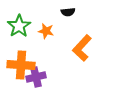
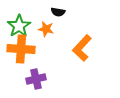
black semicircle: moved 10 px left; rotated 16 degrees clockwise
orange star: moved 2 px up
orange cross: moved 16 px up
purple cross: moved 2 px down
